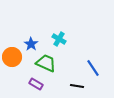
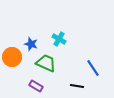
blue star: rotated 16 degrees counterclockwise
purple rectangle: moved 2 px down
